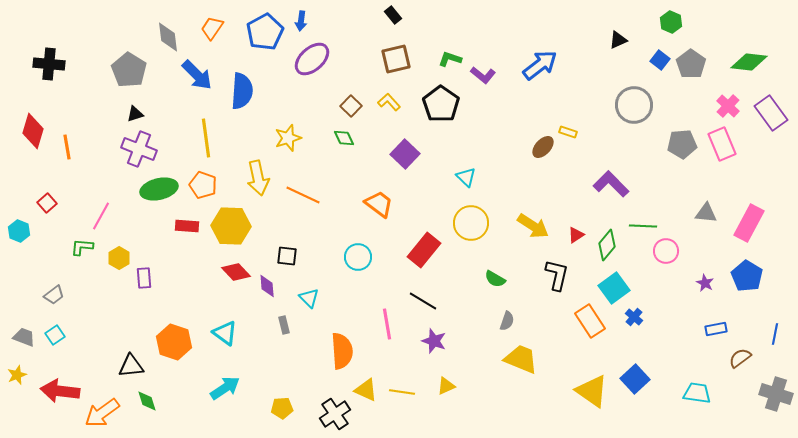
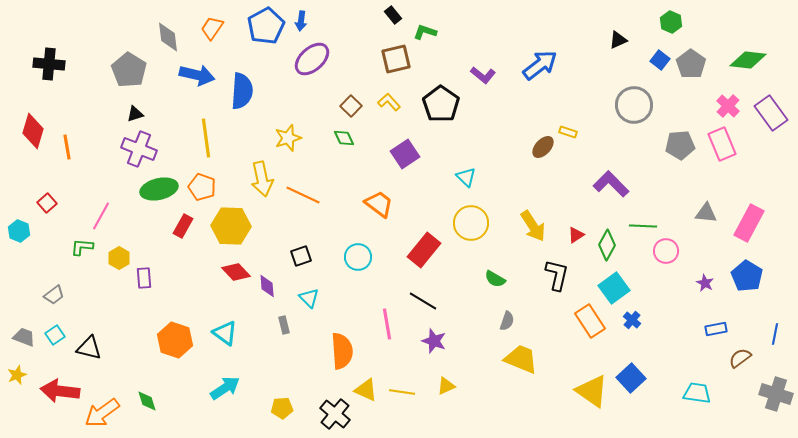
blue pentagon at (265, 32): moved 1 px right, 6 px up
green L-shape at (450, 59): moved 25 px left, 27 px up
green diamond at (749, 62): moved 1 px left, 2 px up
blue arrow at (197, 75): rotated 32 degrees counterclockwise
gray pentagon at (682, 144): moved 2 px left, 1 px down
purple square at (405, 154): rotated 12 degrees clockwise
yellow arrow at (258, 178): moved 4 px right, 1 px down
orange pentagon at (203, 185): moved 1 px left, 2 px down
red rectangle at (187, 226): moved 4 px left; rotated 65 degrees counterclockwise
yellow arrow at (533, 226): rotated 24 degrees clockwise
green diamond at (607, 245): rotated 12 degrees counterclockwise
black square at (287, 256): moved 14 px right; rotated 25 degrees counterclockwise
blue cross at (634, 317): moved 2 px left, 3 px down
orange hexagon at (174, 342): moved 1 px right, 2 px up
black triangle at (131, 366): moved 42 px left, 18 px up; rotated 20 degrees clockwise
blue square at (635, 379): moved 4 px left, 1 px up
black cross at (335, 414): rotated 16 degrees counterclockwise
